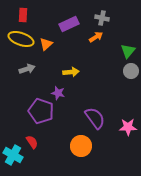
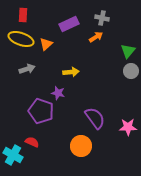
red semicircle: rotated 32 degrees counterclockwise
